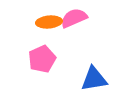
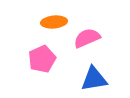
pink semicircle: moved 13 px right, 20 px down
orange ellipse: moved 5 px right
